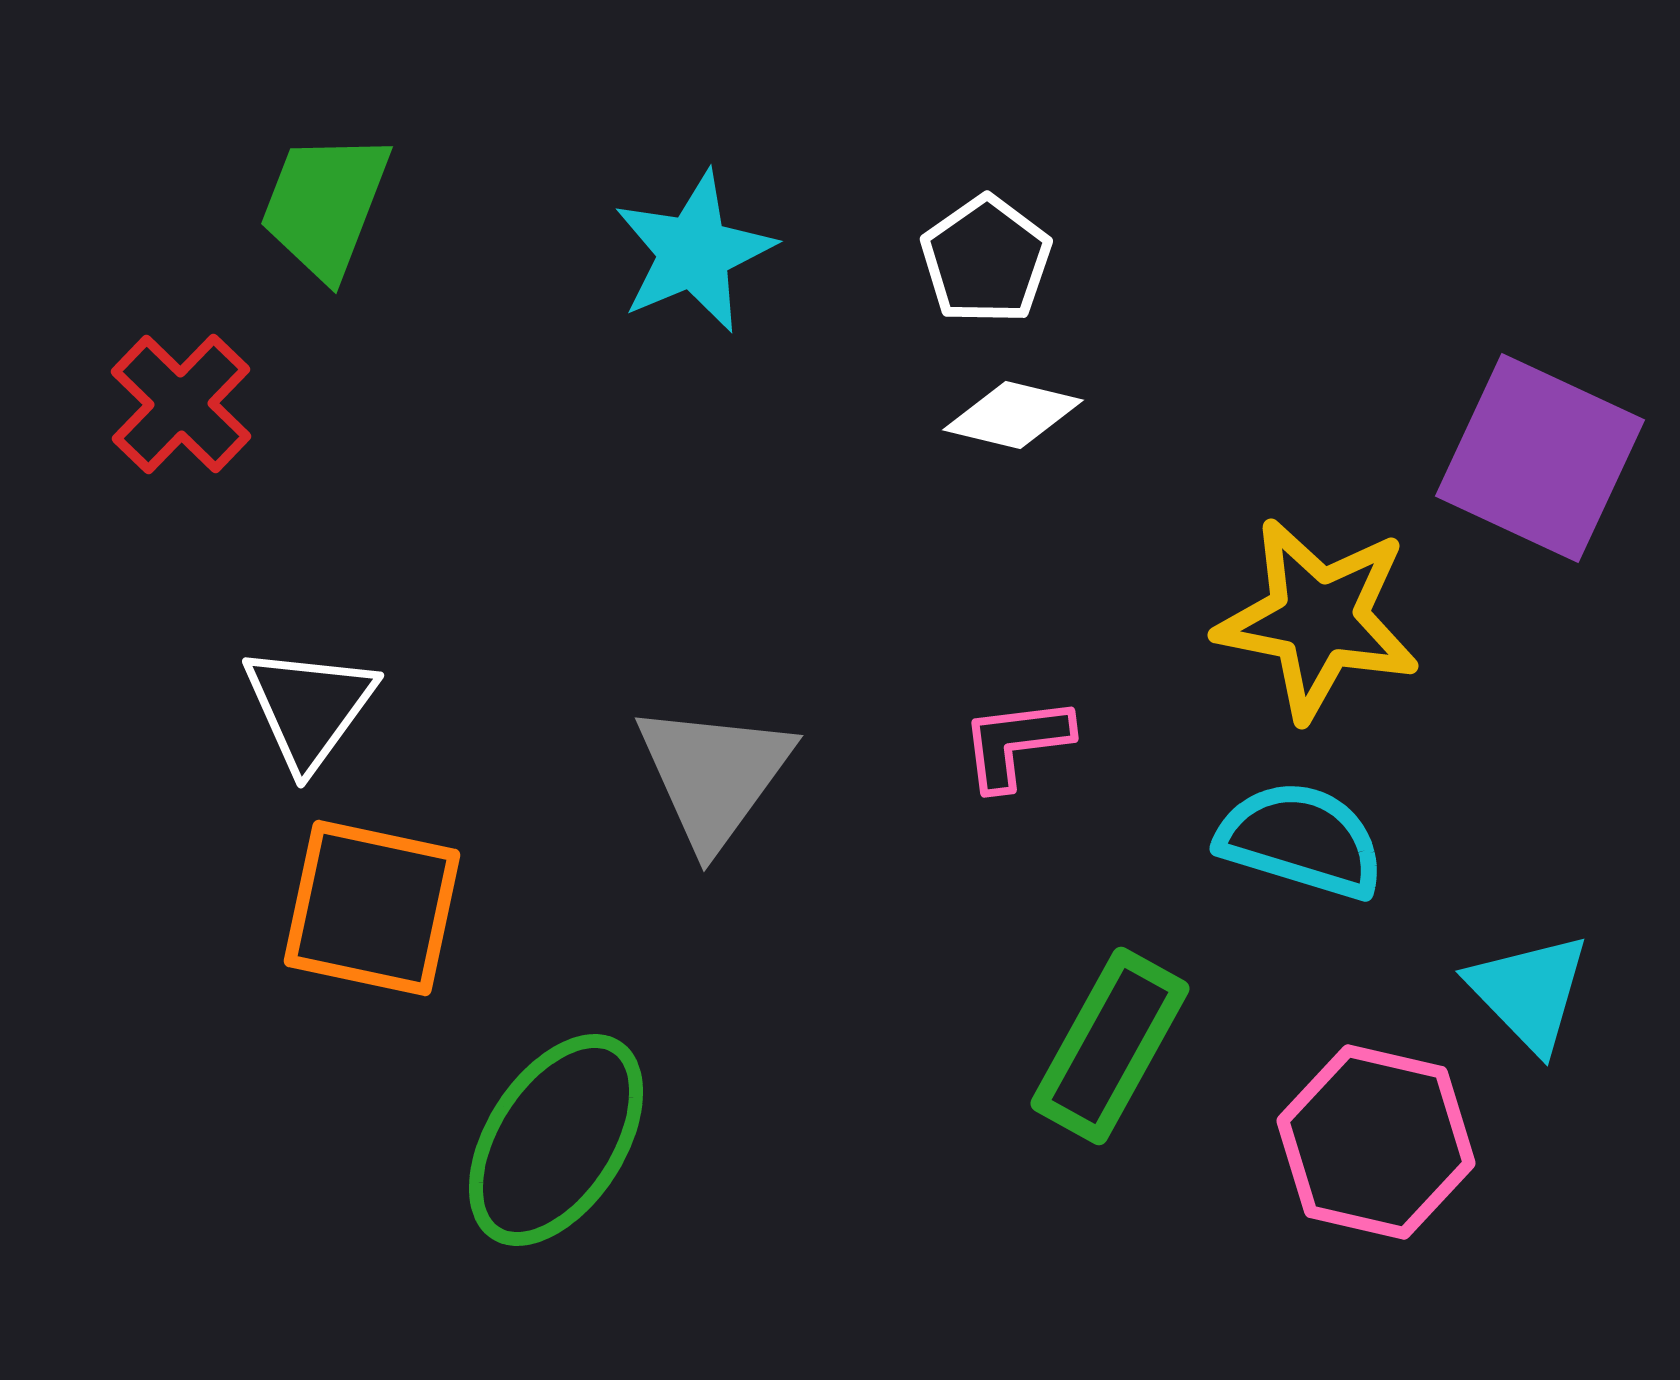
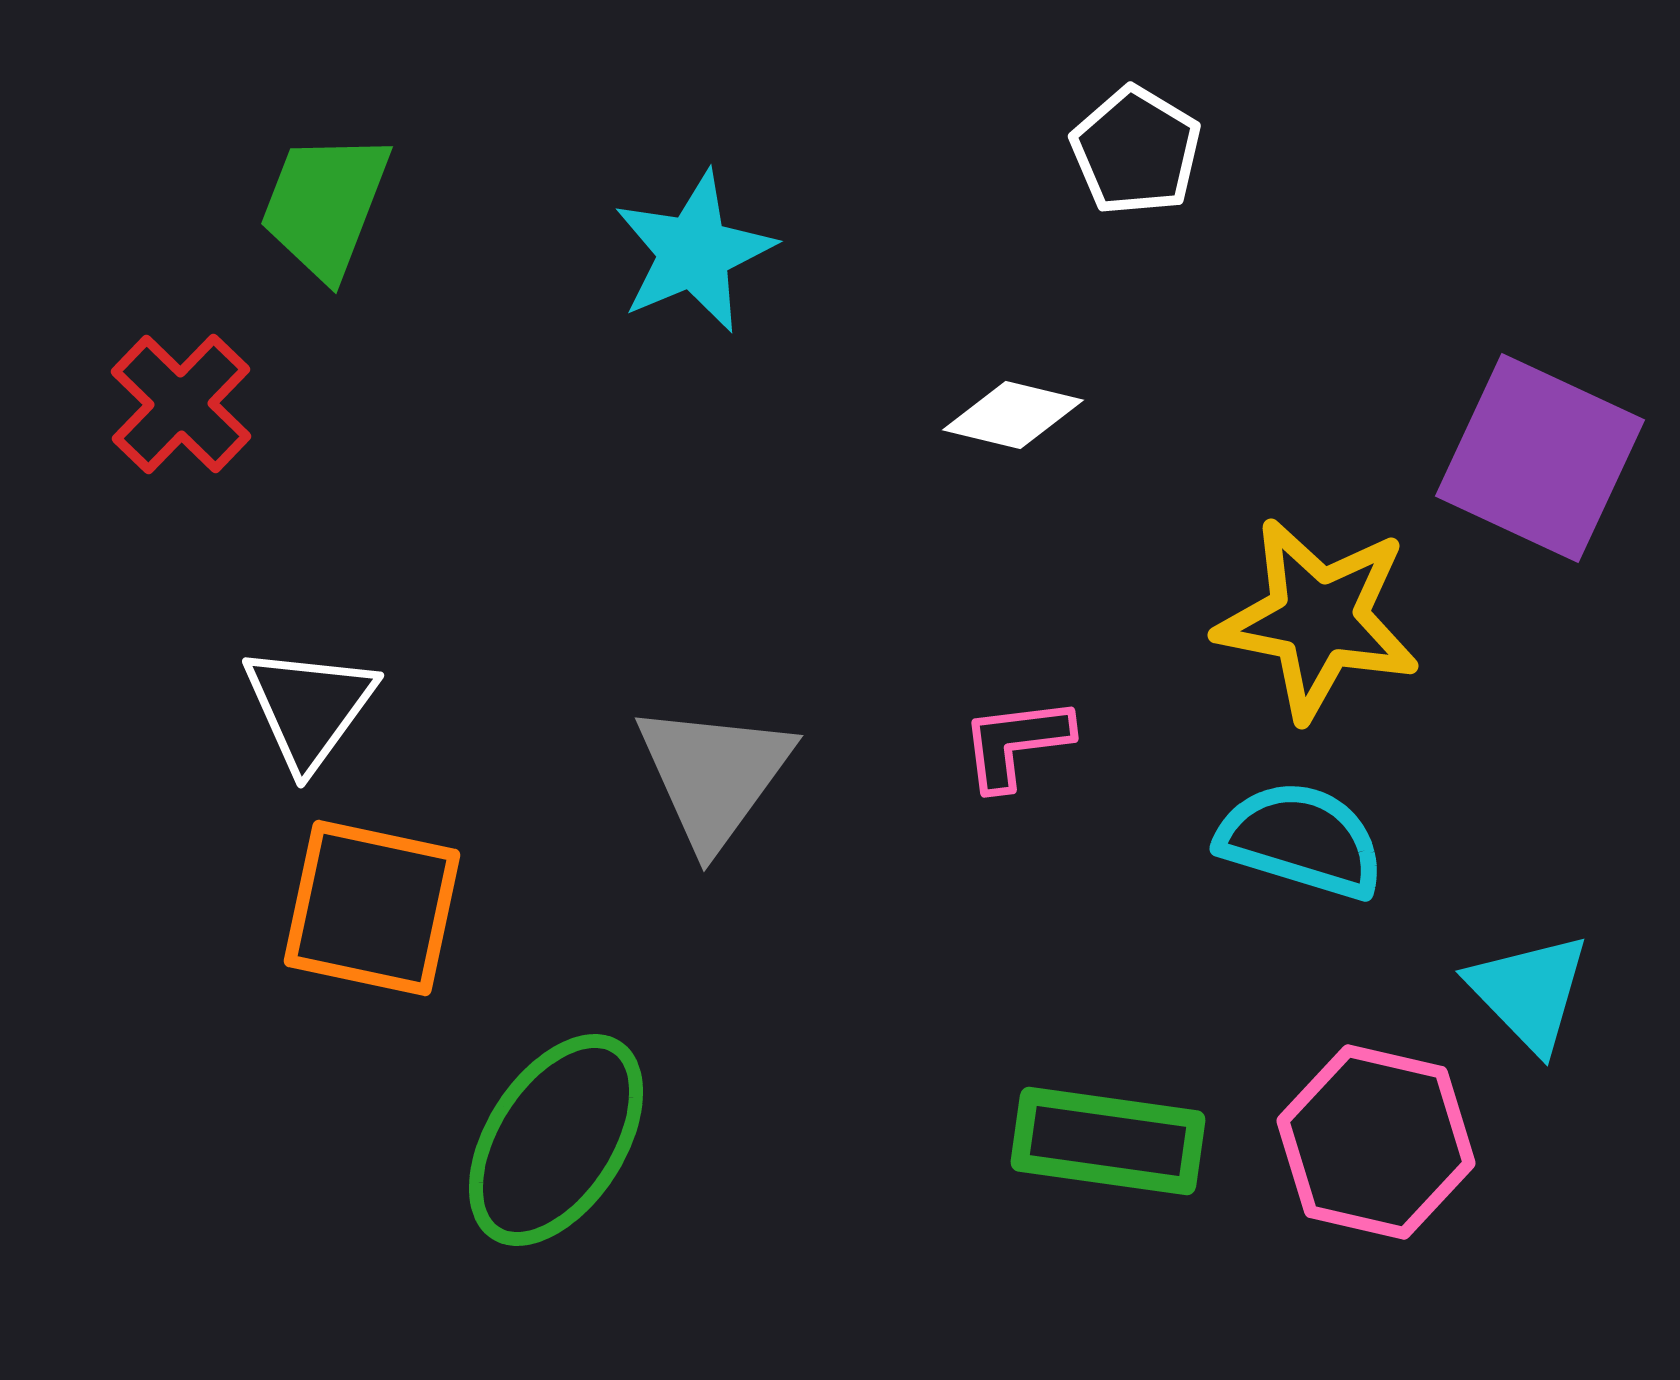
white pentagon: moved 150 px right, 109 px up; rotated 6 degrees counterclockwise
green rectangle: moved 2 px left, 95 px down; rotated 69 degrees clockwise
